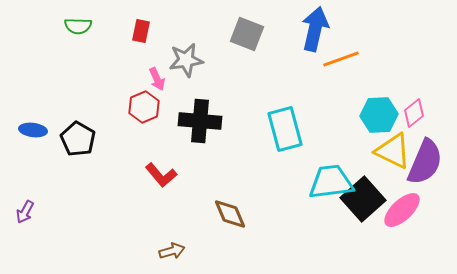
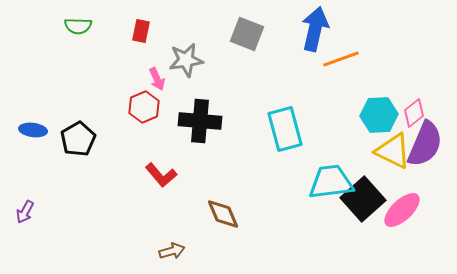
black pentagon: rotated 12 degrees clockwise
purple semicircle: moved 18 px up
brown diamond: moved 7 px left
